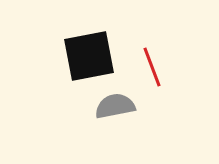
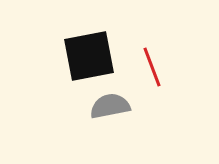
gray semicircle: moved 5 px left
